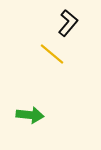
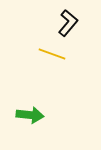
yellow line: rotated 20 degrees counterclockwise
